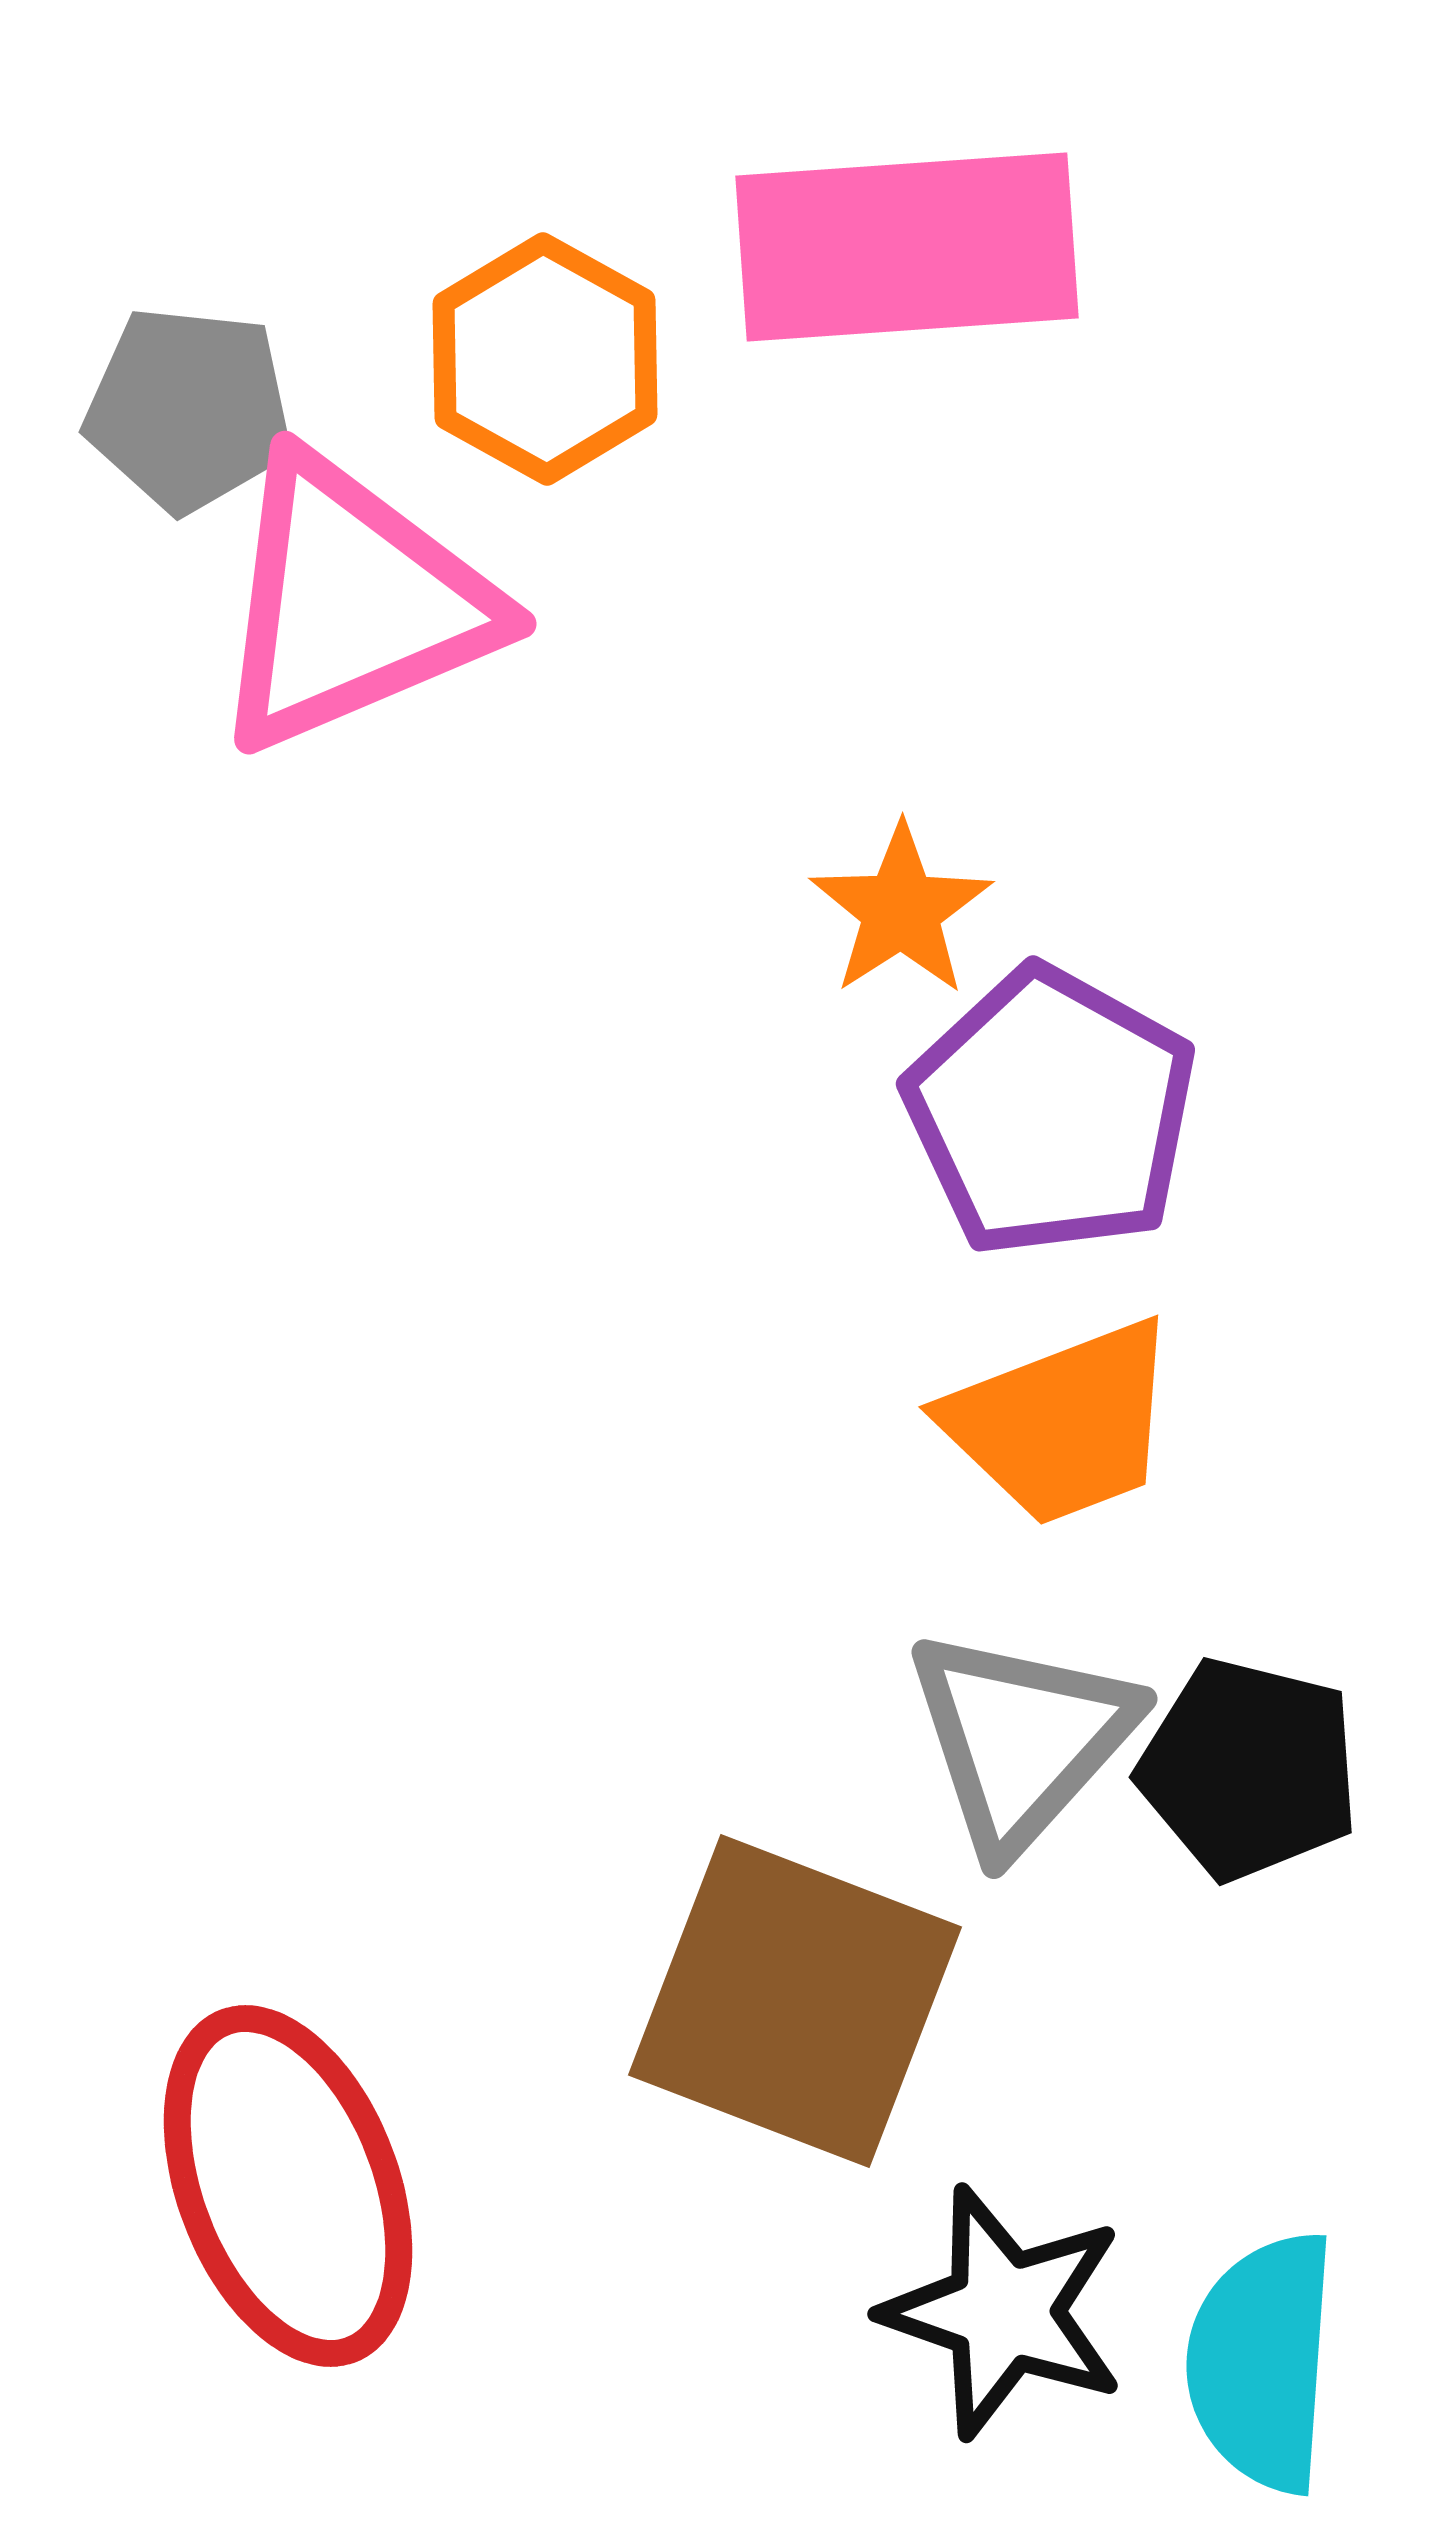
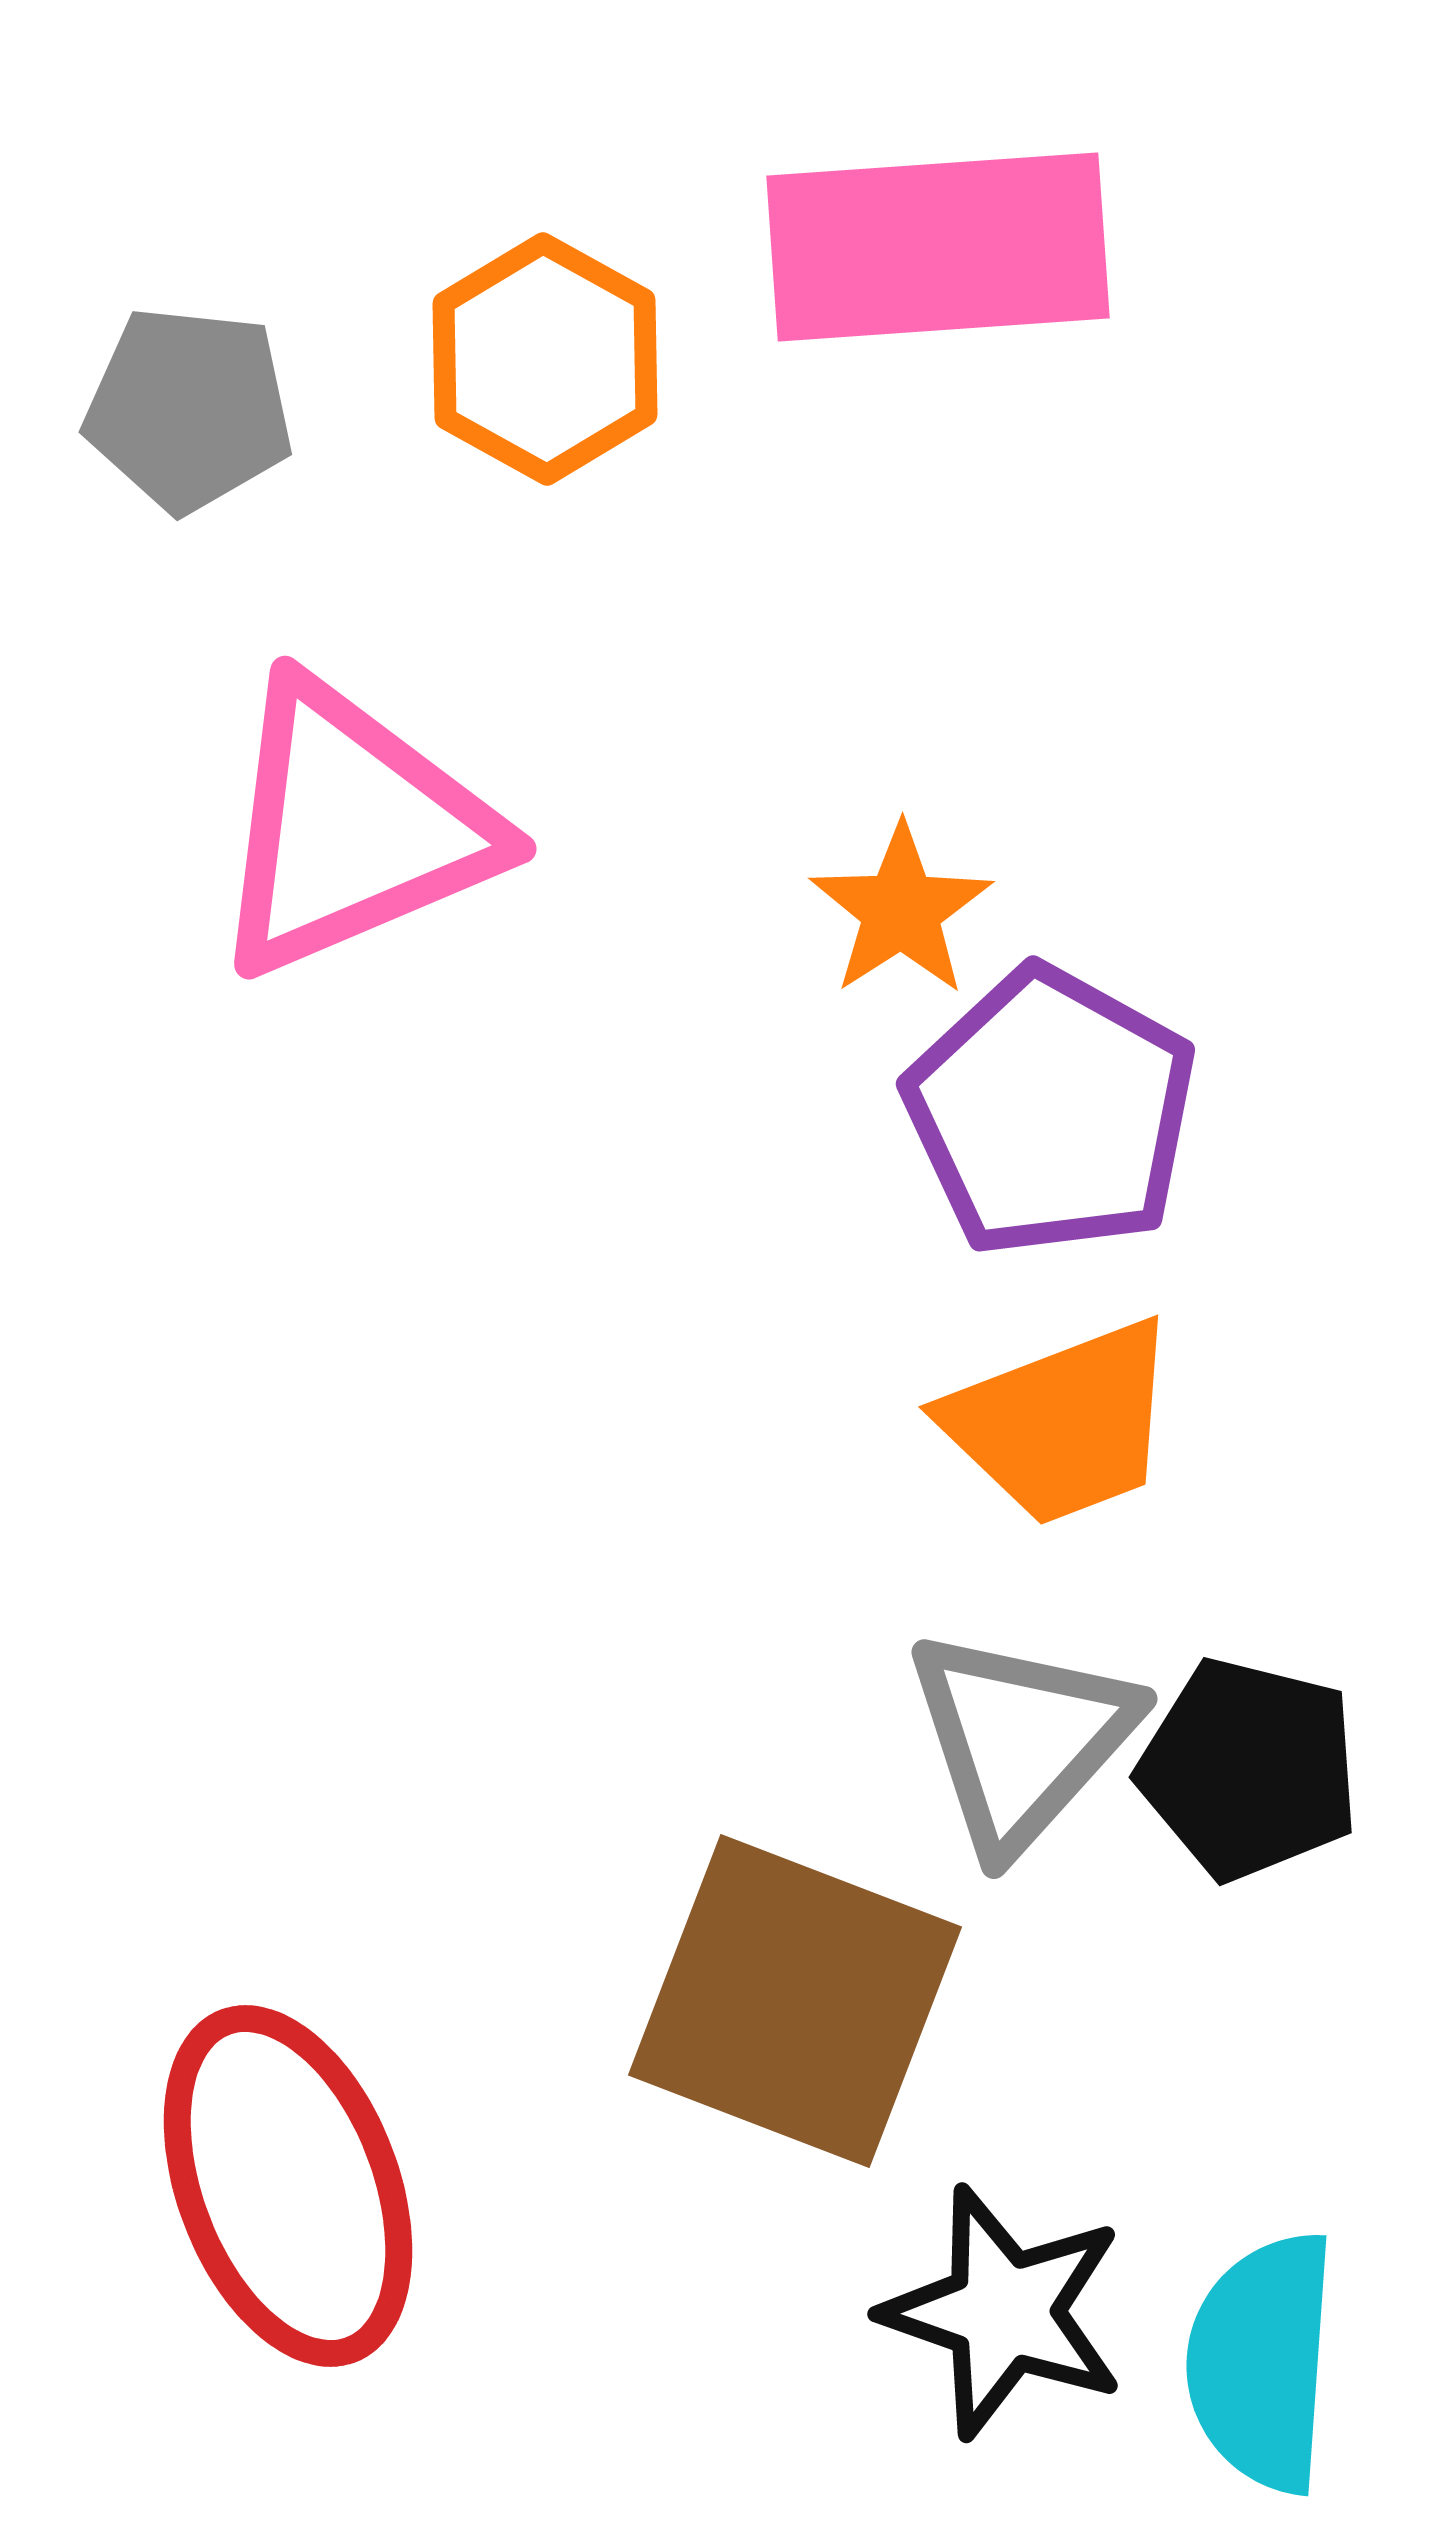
pink rectangle: moved 31 px right
pink triangle: moved 225 px down
